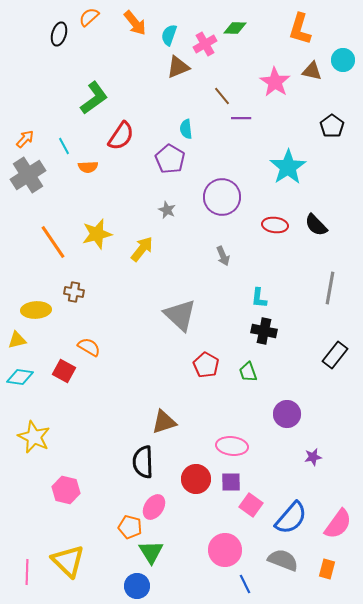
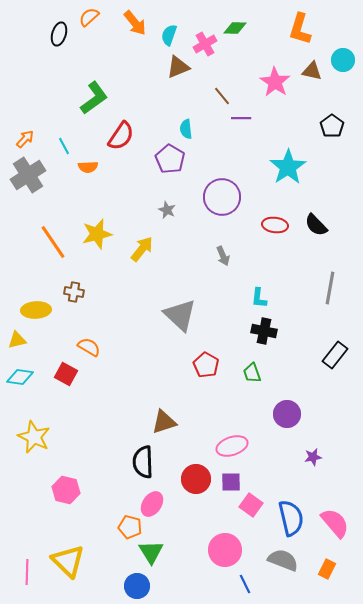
red square at (64, 371): moved 2 px right, 3 px down
green trapezoid at (248, 372): moved 4 px right, 1 px down
pink ellipse at (232, 446): rotated 24 degrees counterclockwise
pink ellipse at (154, 507): moved 2 px left, 3 px up
blue semicircle at (291, 518): rotated 54 degrees counterclockwise
pink semicircle at (338, 524): moved 3 px left, 1 px up; rotated 76 degrees counterclockwise
orange rectangle at (327, 569): rotated 12 degrees clockwise
